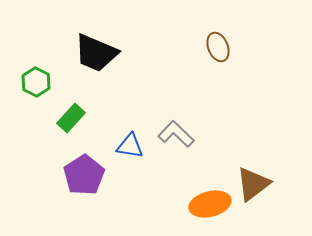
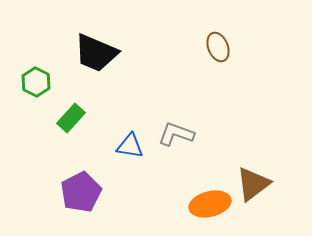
gray L-shape: rotated 24 degrees counterclockwise
purple pentagon: moved 3 px left, 17 px down; rotated 6 degrees clockwise
